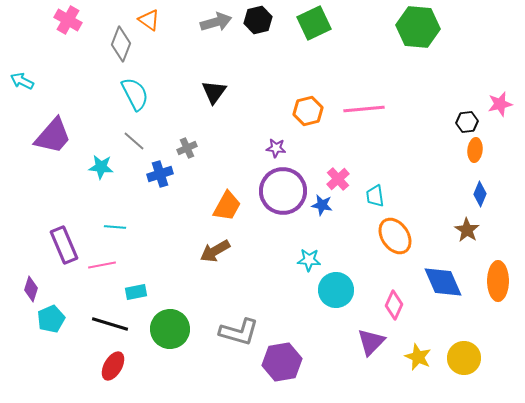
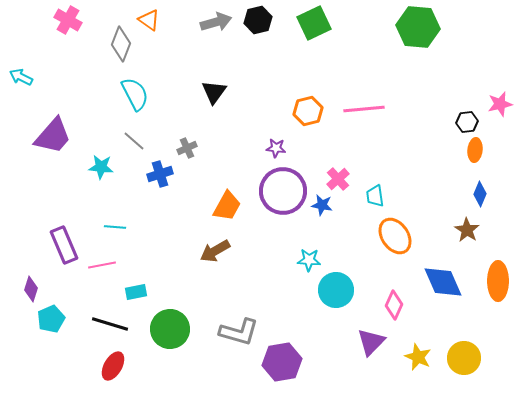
cyan arrow at (22, 81): moved 1 px left, 4 px up
